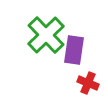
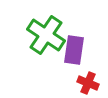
green cross: rotated 12 degrees counterclockwise
